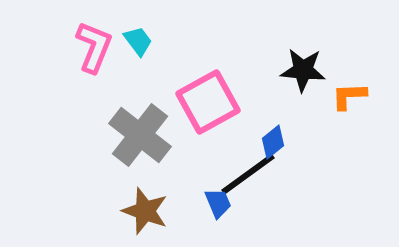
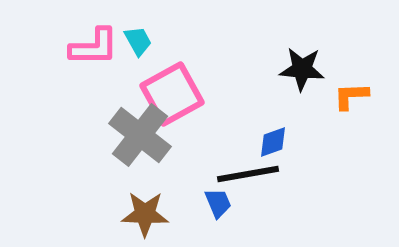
cyan trapezoid: rotated 8 degrees clockwise
pink L-shape: rotated 68 degrees clockwise
black star: moved 1 px left, 1 px up
orange L-shape: moved 2 px right
pink square: moved 36 px left, 8 px up
blue diamond: rotated 20 degrees clockwise
black line: rotated 26 degrees clockwise
brown star: moved 3 px down; rotated 18 degrees counterclockwise
